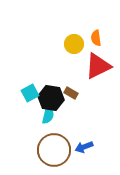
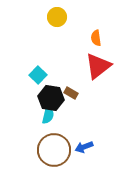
yellow circle: moved 17 px left, 27 px up
red triangle: rotated 12 degrees counterclockwise
cyan square: moved 8 px right, 18 px up; rotated 18 degrees counterclockwise
